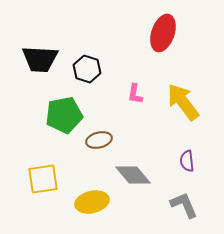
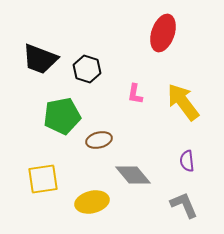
black trapezoid: rotated 18 degrees clockwise
green pentagon: moved 2 px left, 1 px down
